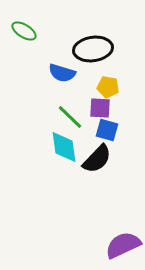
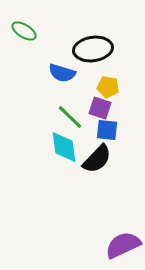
purple square: rotated 15 degrees clockwise
blue square: rotated 10 degrees counterclockwise
